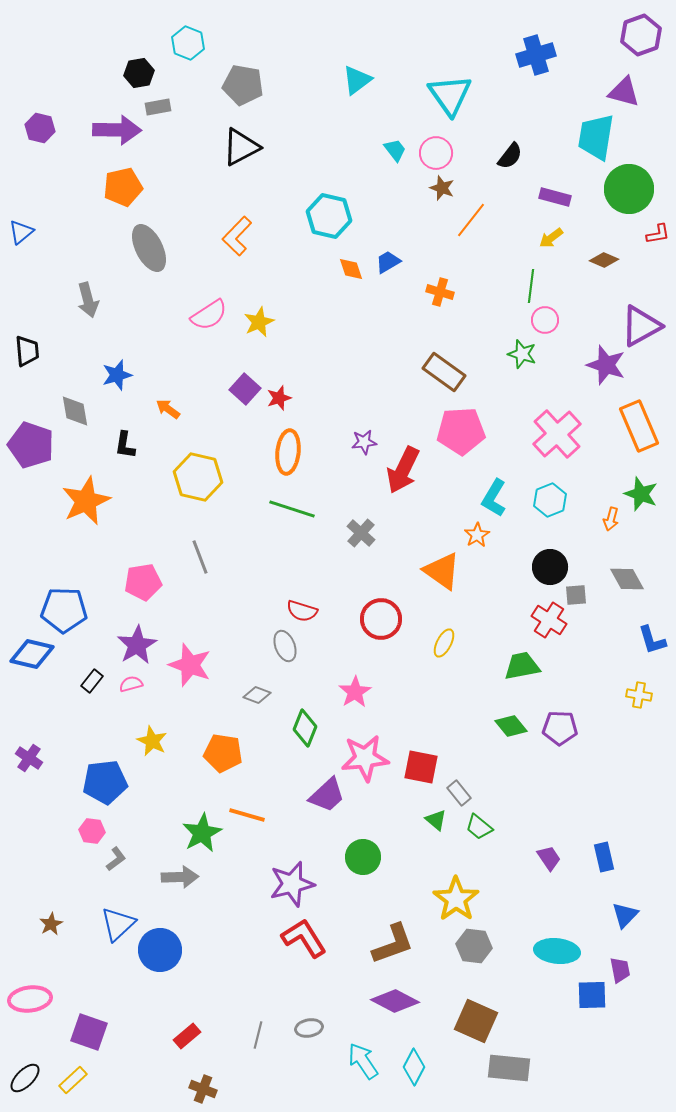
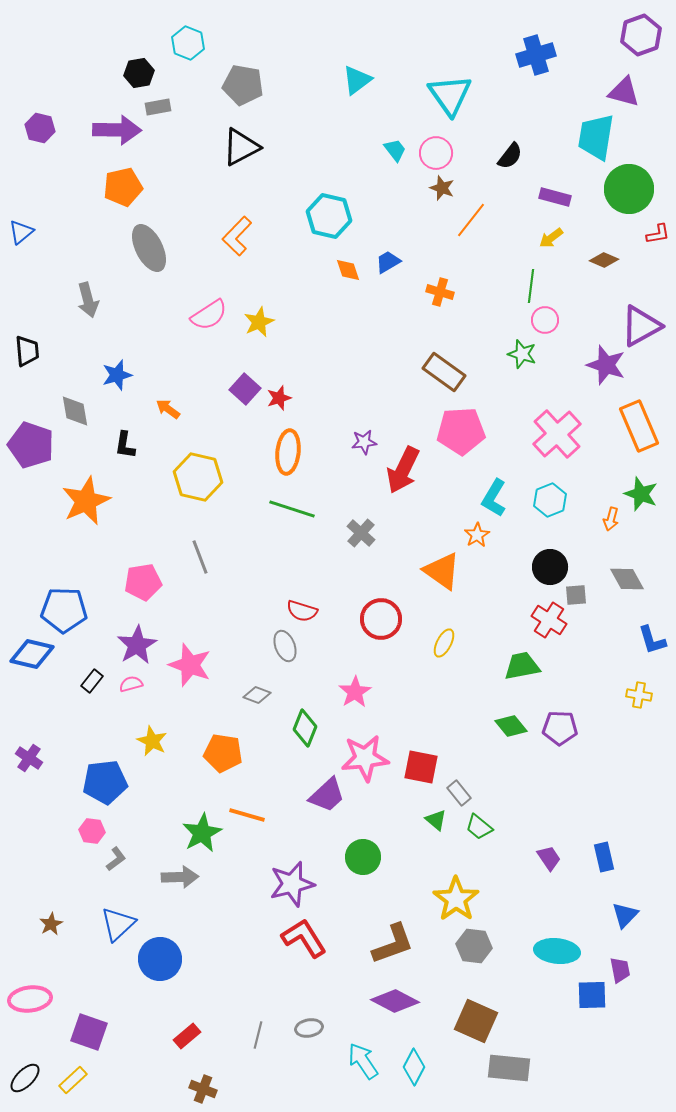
orange diamond at (351, 269): moved 3 px left, 1 px down
blue circle at (160, 950): moved 9 px down
